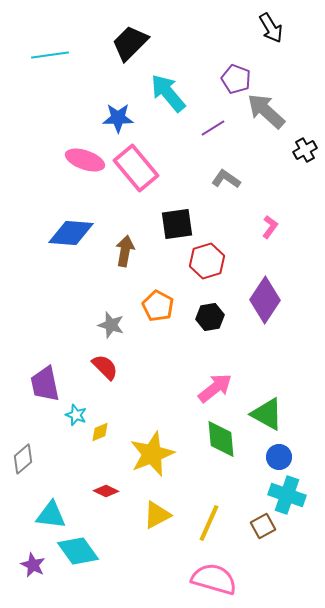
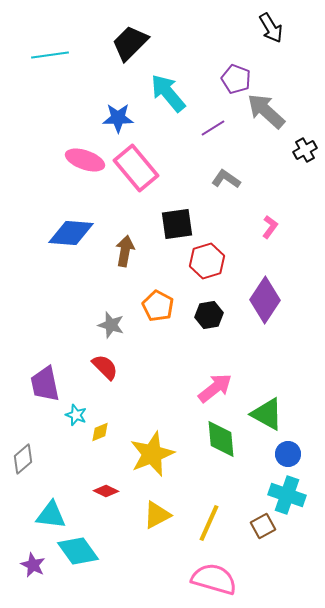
black hexagon: moved 1 px left, 2 px up
blue circle: moved 9 px right, 3 px up
